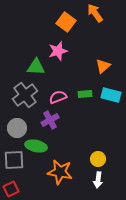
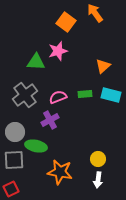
green triangle: moved 5 px up
gray circle: moved 2 px left, 4 px down
